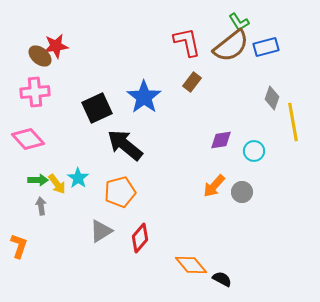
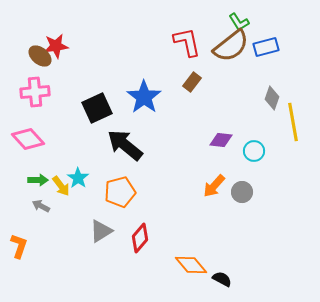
purple diamond: rotated 15 degrees clockwise
yellow arrow: moved 4 px right, 2 px down
gray arrow: rotated 54 degrees counterclockwise
